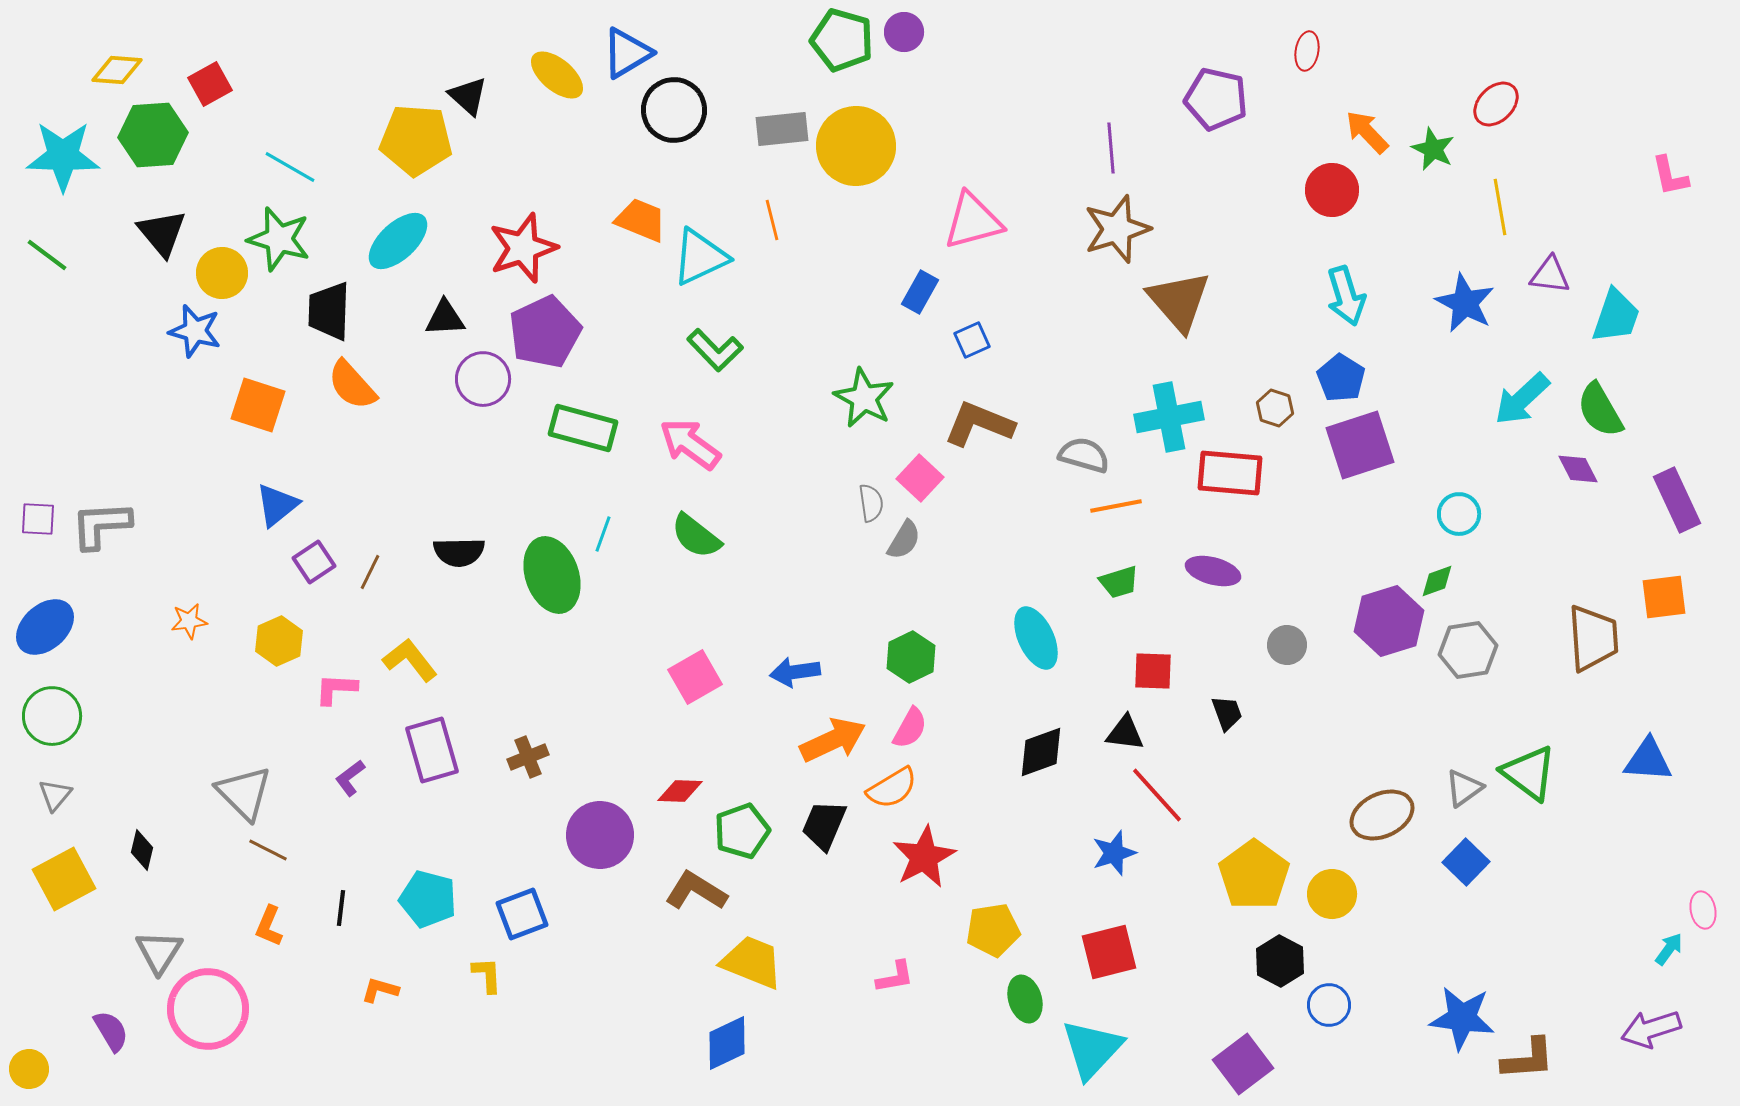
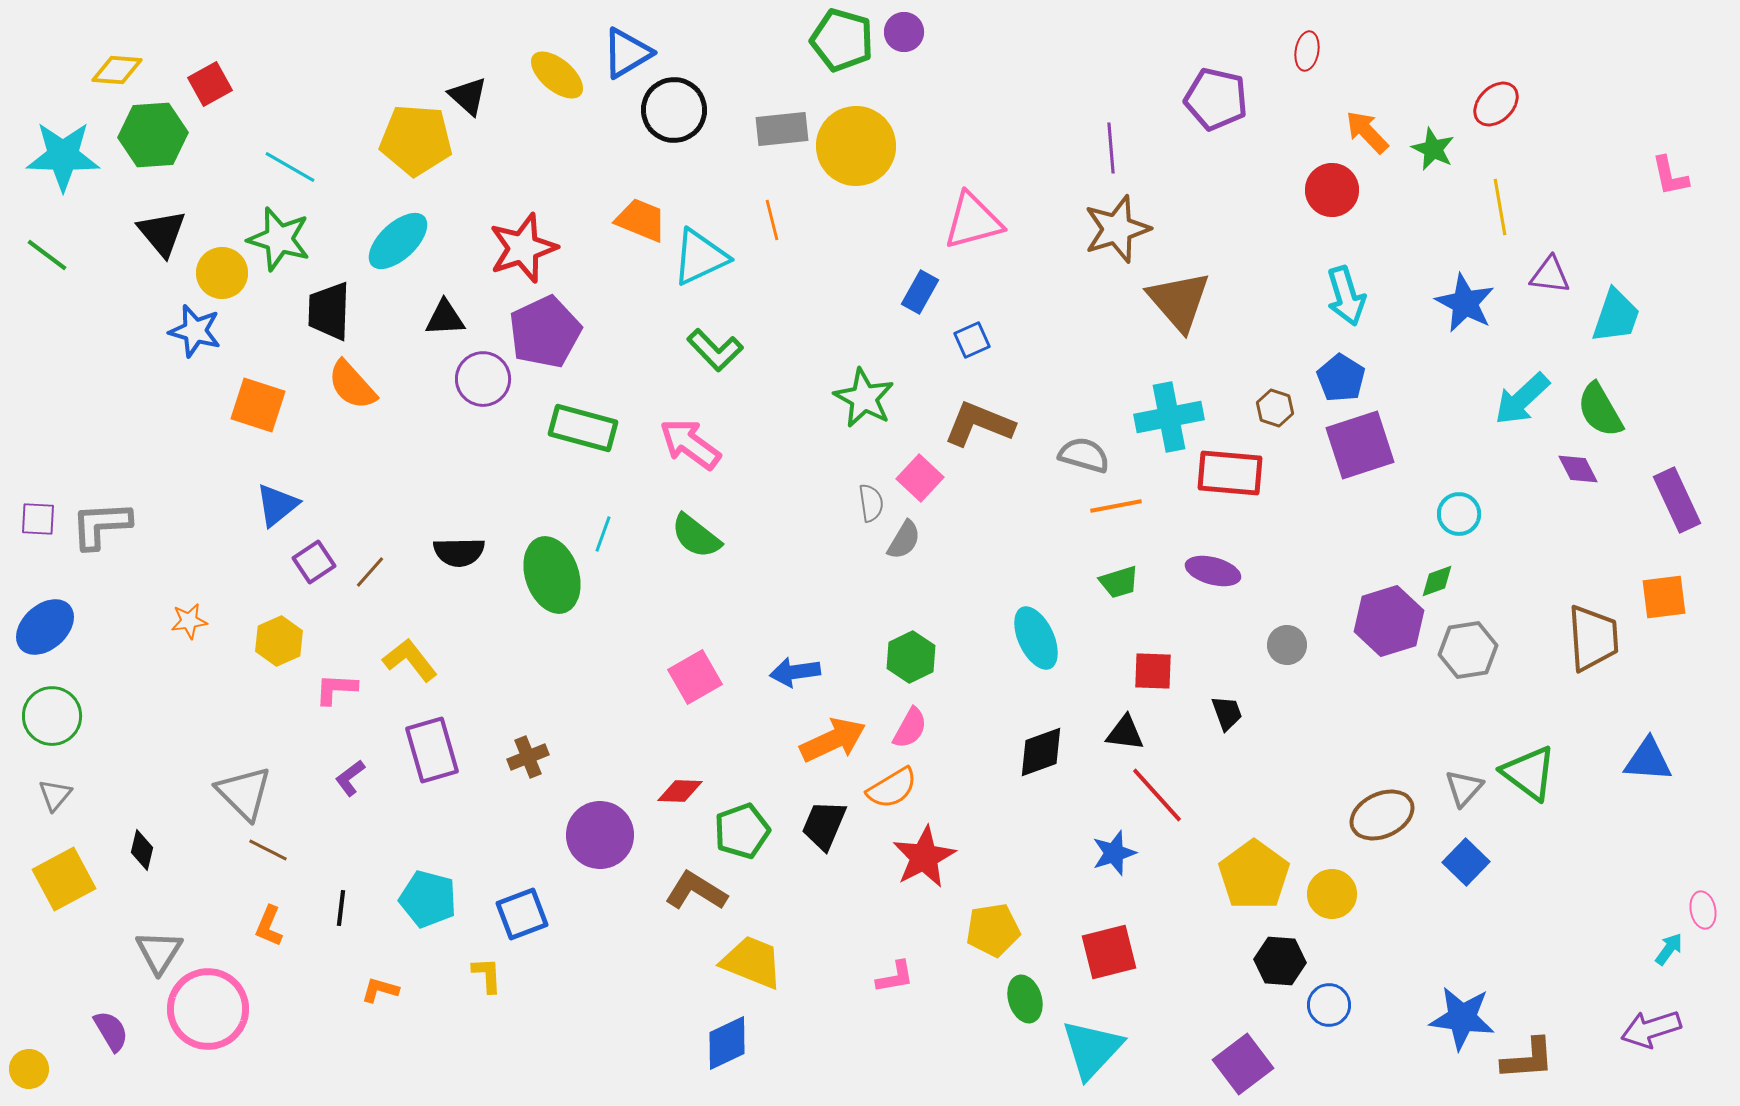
brown line at (370, 572): rotated 15 degrees clockwise
gray triangle at (1464, 788): rotated 12 degrees counterclockwise
black hexagon at (1280, 961): rotated 24 degrees counterclockwise
